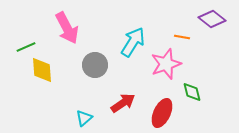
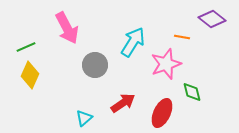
yellow diamond: moved 12 px left, 5 px down; rotated 28 degrees clockwise
